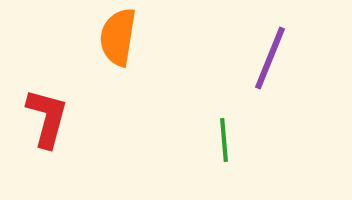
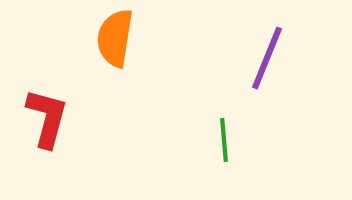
orange semicircle: moved 3 px left, 1 px down
purple line: moved 3 px left
